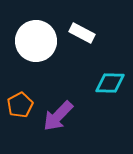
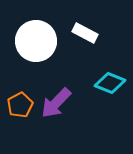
white rectangle: moved 3 px right
cyan diamond: rotated 20 degrees clockwise
purple arrow: moved 2 px left, 13 px up
